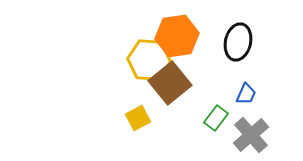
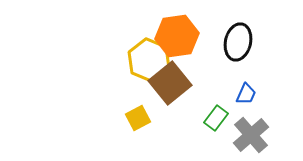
yellow hexagon: rotated 18 degrees clockwise
